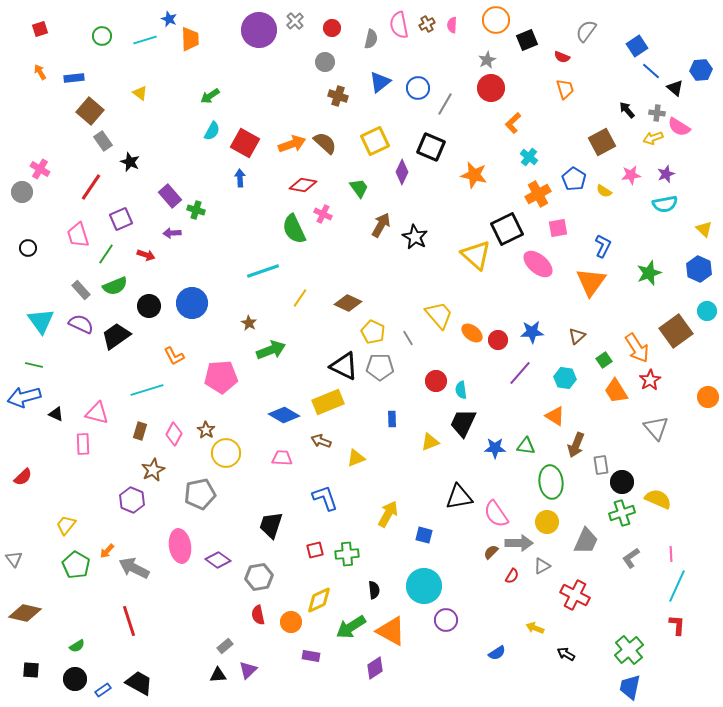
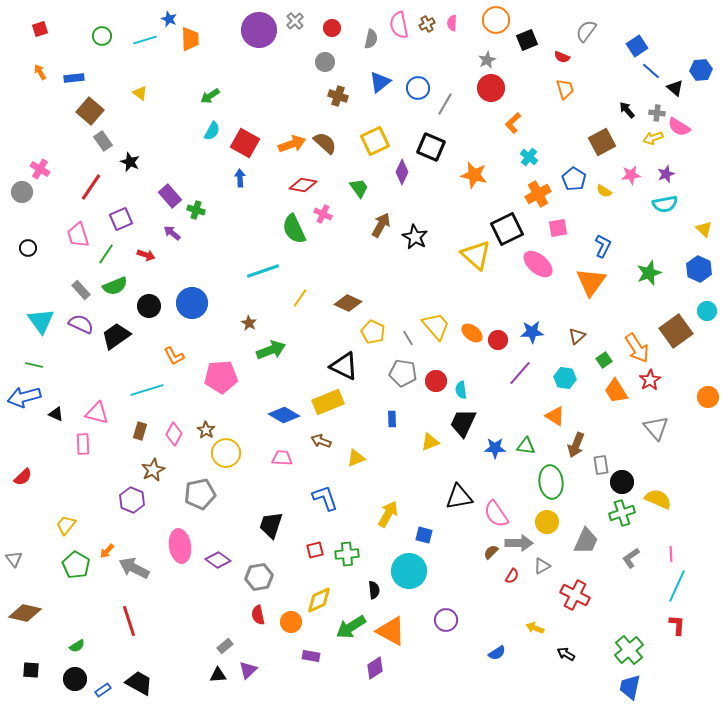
pink semicircle at (452, 25): moved 2 px up
purple arrow at (172, 233): rotated 42 degrees clockwise
yellow trapezoid at (439, 315): moved 3 px left, 11 px down
gray pentagon at (380, 367): moved 23 px right, 6 px down; rotated 8 degrees clockwise
cyan circle at (424, 586): moved 15 px left, 15 px up
